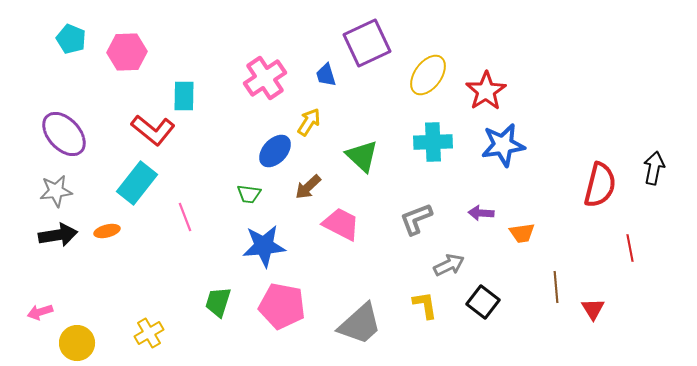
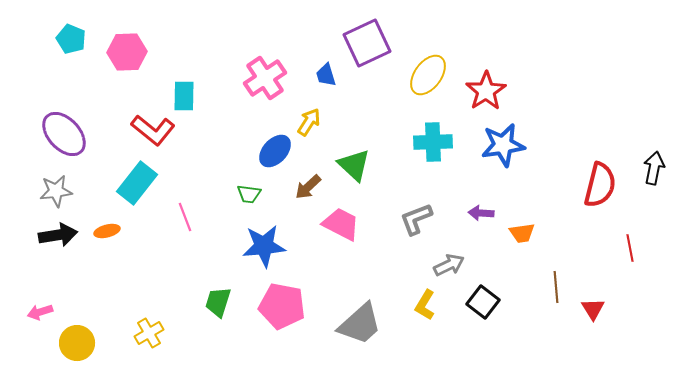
green triangle at (362, 156): moved 8 px left, 9 px down
yellow L-shape at (425, 305): rotated 140 degrees counterclockwise
